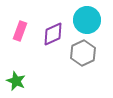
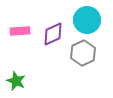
pink rectangle: rotated 66 degrees clockwise
